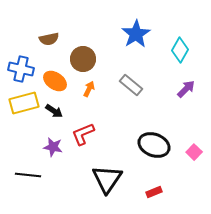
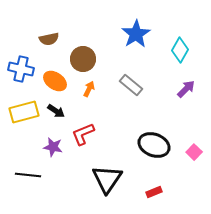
yellow rectangle: moved 9 px down
black arrow: moved 2 px right
